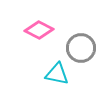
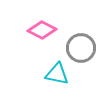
pink diamond: moved 3 px right
